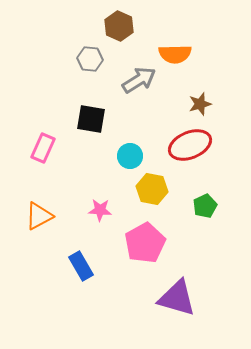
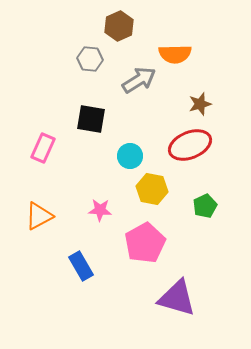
brown hexagon: rotated 12 degrees clockwise
